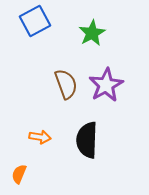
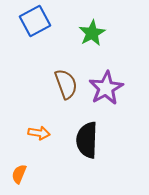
purple star: moved 3 px down
orange arrow: moved 1 px left, 4 px up
